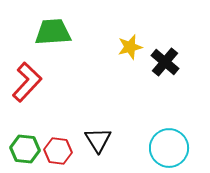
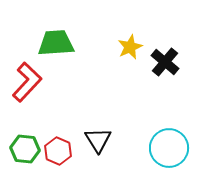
green trapezoid: moved 3 px right, 11 px down
yellow star: rotated 10 degrees counterclockwise
red hexagon: rotated 16 degrees clockwise
